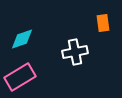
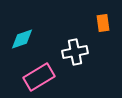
pink rectangle: moved 19 px right
